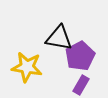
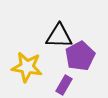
black triangle: moved 2 px up; rotated 8 degrees counterclockwise
purple rectangle: moved 17 px left
